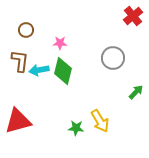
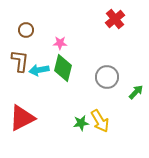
red cross: moved 18 px left, 3 px down
gray circle: moved 6 px left, 19 px down
green diamond: moved 3 px up
red triangle: moved 4 px right, 3 px up; rotated 12 degrees counterclockwise
green star: moved 5 px right, 5 px up; rotated 14 degrees counterclockwise
